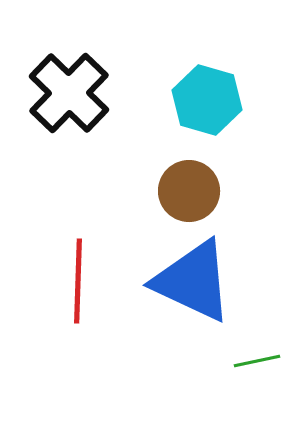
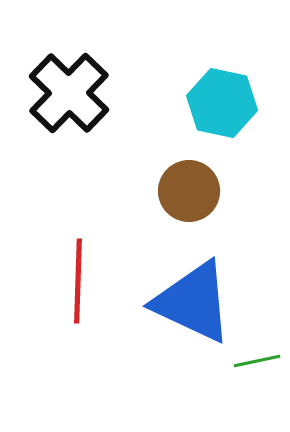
cyan hexagon: moved 15 px right, 3 px down; rotated 4 degrees counterclockwise
blue triangle: moved 21 px down
